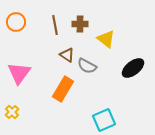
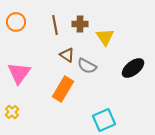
yellow triangle: moved 1 px left, 2 px up; rotated 18 degrees clockwise
